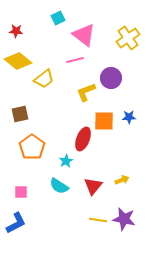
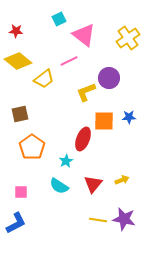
cyan square: moved 1 px right, 1 px down
pink line: moved 6 px left, 1 px down; rotated 12 degrees counterclockwise
purple circle: moved 2 px left
red triangle: moved 2 px up
